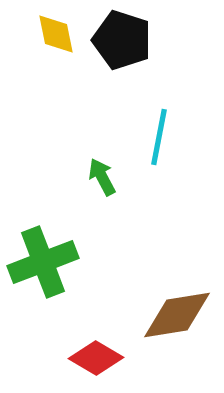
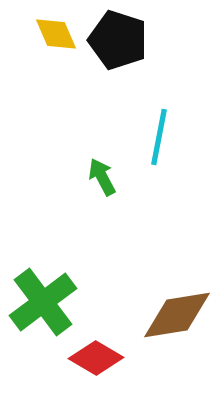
yellow diamond: rotated 12 degrees counterclockwise
black pentagon: moved 4 px left
green cross: moved 40 px down; rotated 16 degrees counterclockwise
